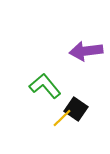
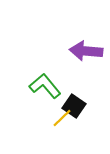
purple arrow: rotated 12 degrees clockwise
black square: moved 2 px left, 3 px up
